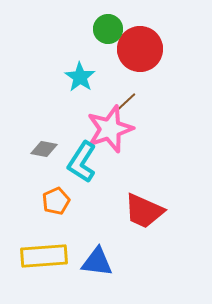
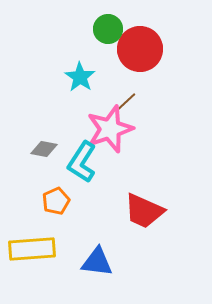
yellow rectangle: moved 12 px left, 7 px up
